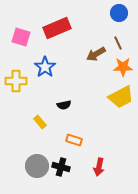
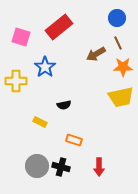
blue circle: moved 2 px left, 5 px down
red rectangle: moved 2 px right, 1 px up; rotated 16 degrees counterclockwise
yellow trapezoid: rotated 16 degrees clockwise
yellow rectangle: rotated 24 degrees counterclockwise
red arrow: rotated 12 degrees counterclockwise
